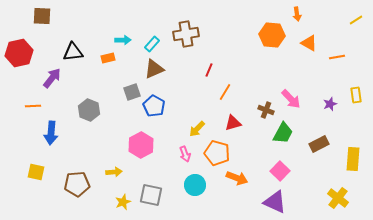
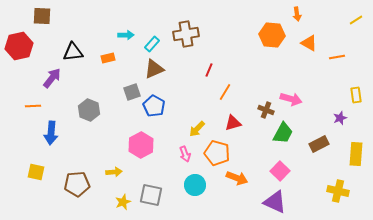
cyan arrow at (123, 40): moved 3 px right, 5 px up
red hexagon at (19, 53): moved 7 px up
pink arrow at (291, 99): rotated 30 degrees counterclockwise
purple star at (330, 104): moved 10 px right, 14 px down
yellow rectangle at (353, 159): moved 3 px right, 5 px up
yellow cross at (338, 198): moved 7 px up; rotated 25 degrees counterclockwise
